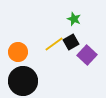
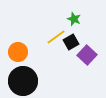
yellow line: moved 2 px right, 7 px up
